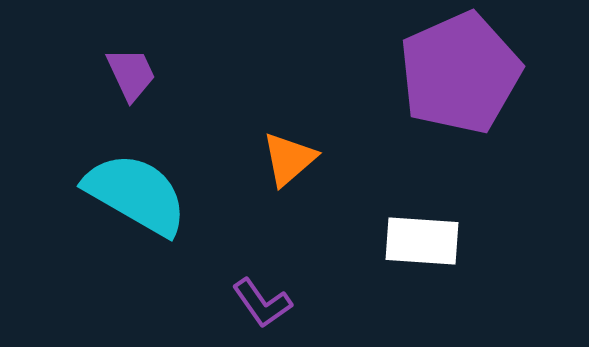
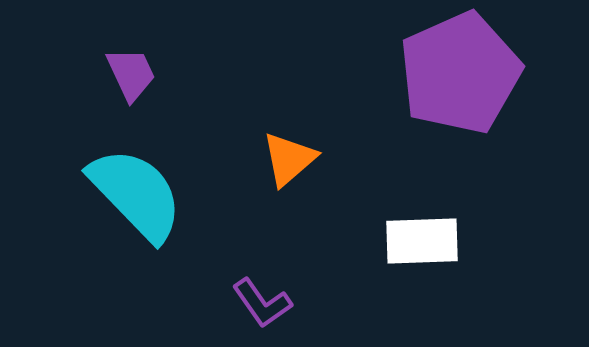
cyan semicircle: rotated 16 degrees clockwise
white rectangle: rotated 6 degrees counterclockwise
